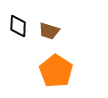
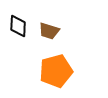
orange pentagon: rotated 24 degrees clockwise
